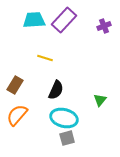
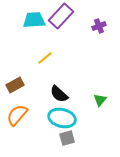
purple rectangle: moved 3 px left, 4 px up
purple cross: moved 5 px left
yellow line: rotated 56 degrees counterclockwise
brown rectangle: rotated 30 degrees clockwise
black semicircle: moved 3 px right, 4 px down; rotated 108 degrees clockwise
cyan ellipse: moved 2 px left
